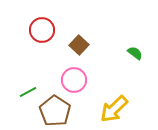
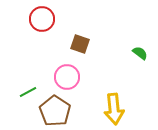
red circle: moved 11 px up
brown square: moved 1 px right, 1 px up; rotated 24 degrees counterclockwise
green semicircle: moved 5 px right
pink circle: moved 7 px left, 3 px up
yellow arrow: rotated 52 degrees counterclockwise
